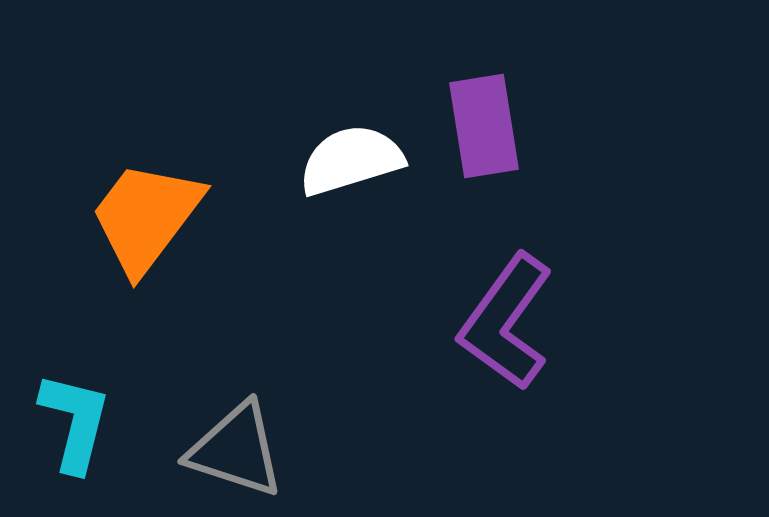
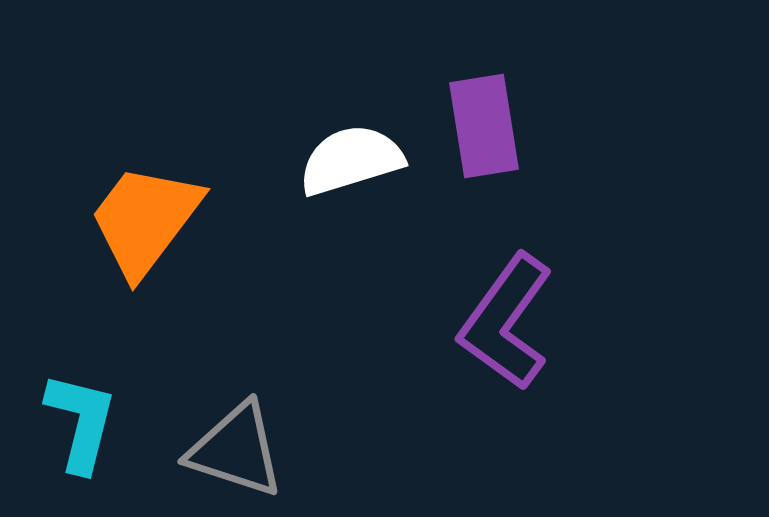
orange trapezoid: moved 1 px left, 3 px down
cyan L-shape: moved 6 px right
